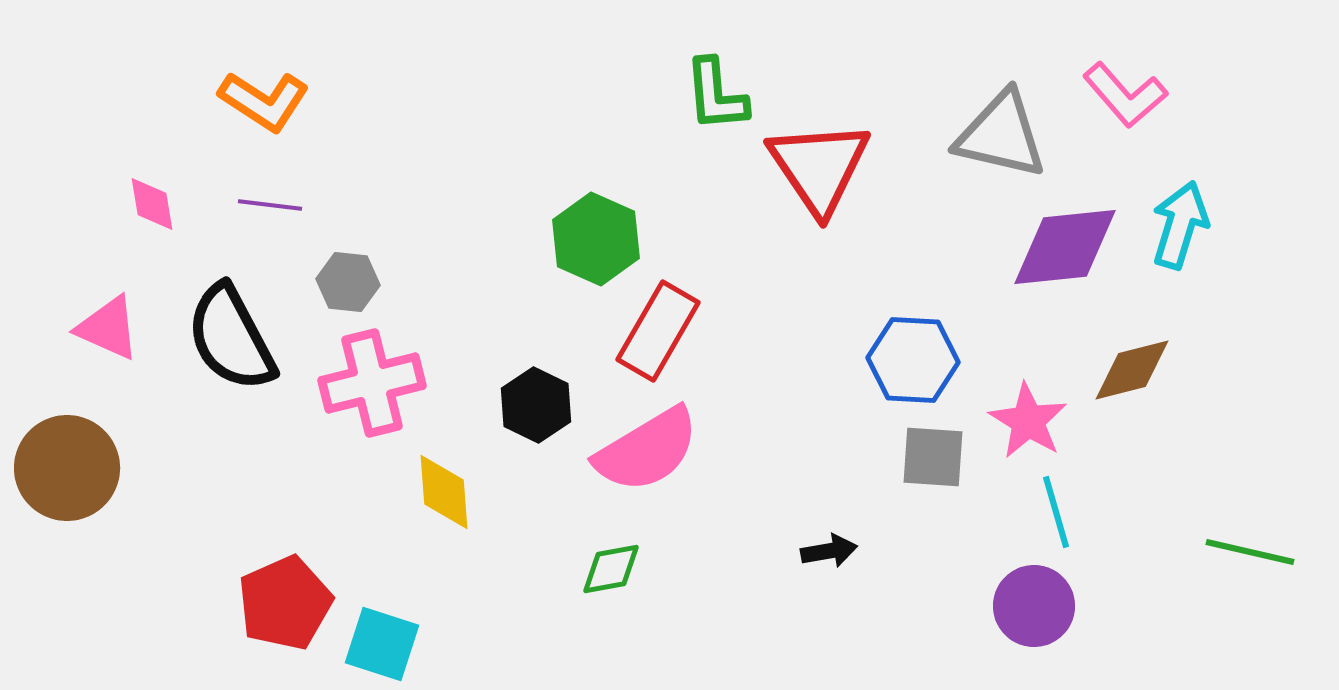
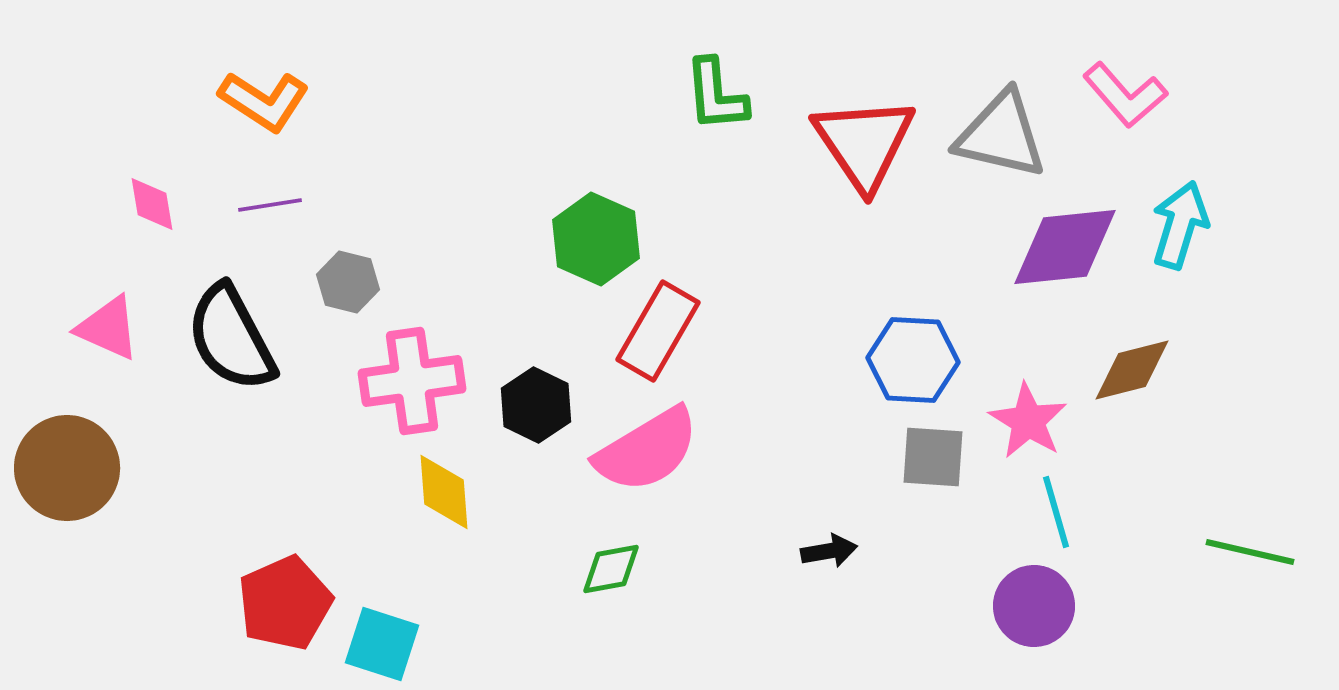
red triangle: moved 45 px right, 24 px up
purple line: rotated 16 degrees counterclockwise
gray hexagon: rotated 8 degrees clockwise
pink cross: moved 40 px right, 2 px up; rotated 6 degrees clockwise
